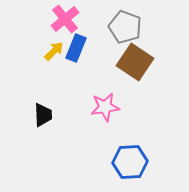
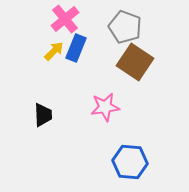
blue hexagon: rotated 8 degrees clockwise
